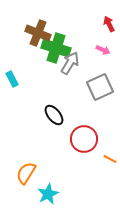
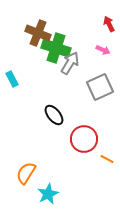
orange line: moved 3 px left
